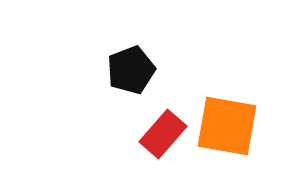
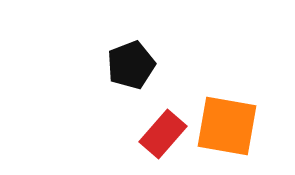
black pentagon: moved 5 px up
